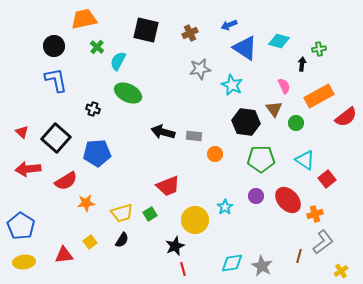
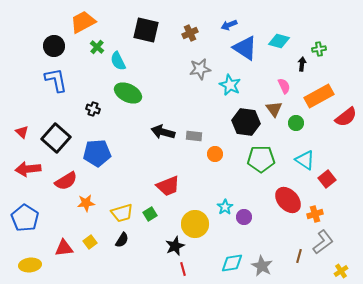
orange trapezoid at (84, 19): moved 1 px left, 3 px down; rotated 16 degrees counterclockwise
cyan semicircle at (118, 61): rotated 54 degrees counterclockwise
cyan star at (232, 85): moved 2 px left
purple circle at (256, 196): moved 12 px left, 21 px down
yellow circle at (195, 220): moved 4 px down
blue pentagon at (21, 226): moved 4 px right, 8 px up
red triangle at (64, 255): moved 7 px up
yellow ellipse at (24, 262): moved 6 px right, 3 px down
